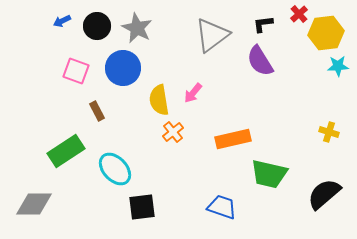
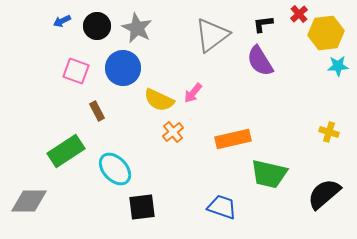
yellow semicircle: rotated 56 degrees counterclockwise
gray diamond: moved 5 px left, 3 px up
